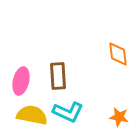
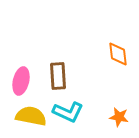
yellow semicircle: moved 1 px left, 1 px down
